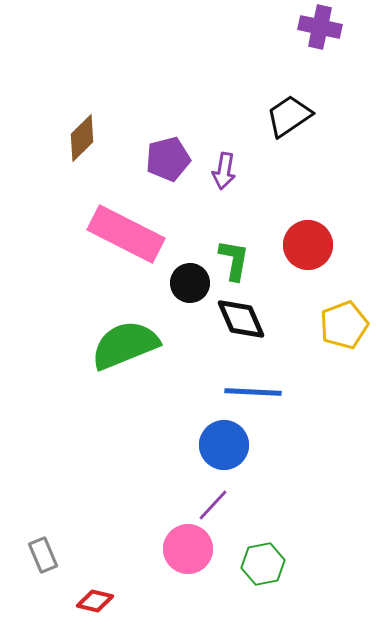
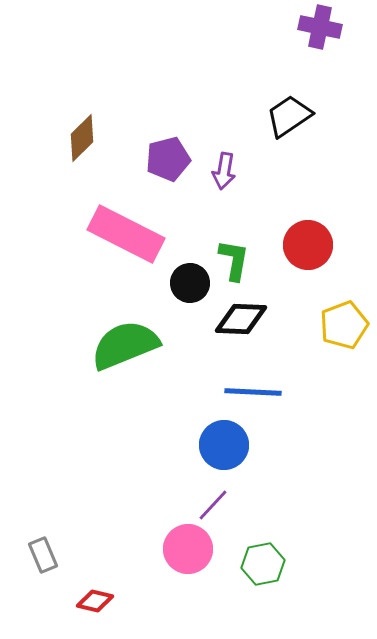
black diamond: rotated 64 degrees counterclockwise
